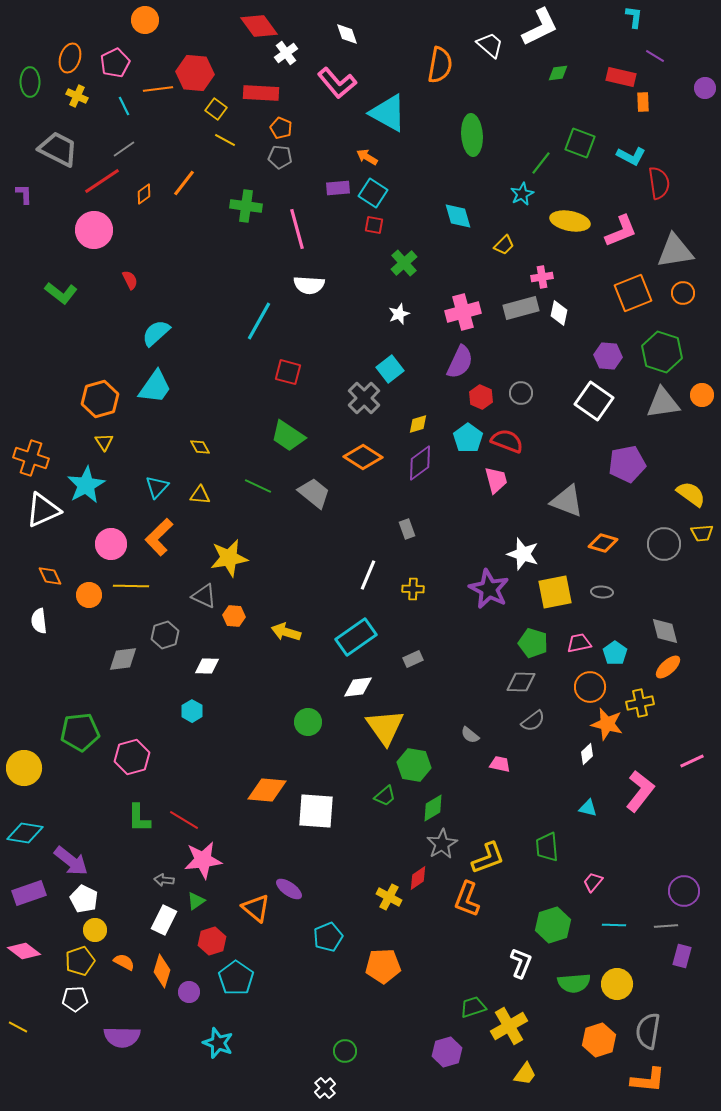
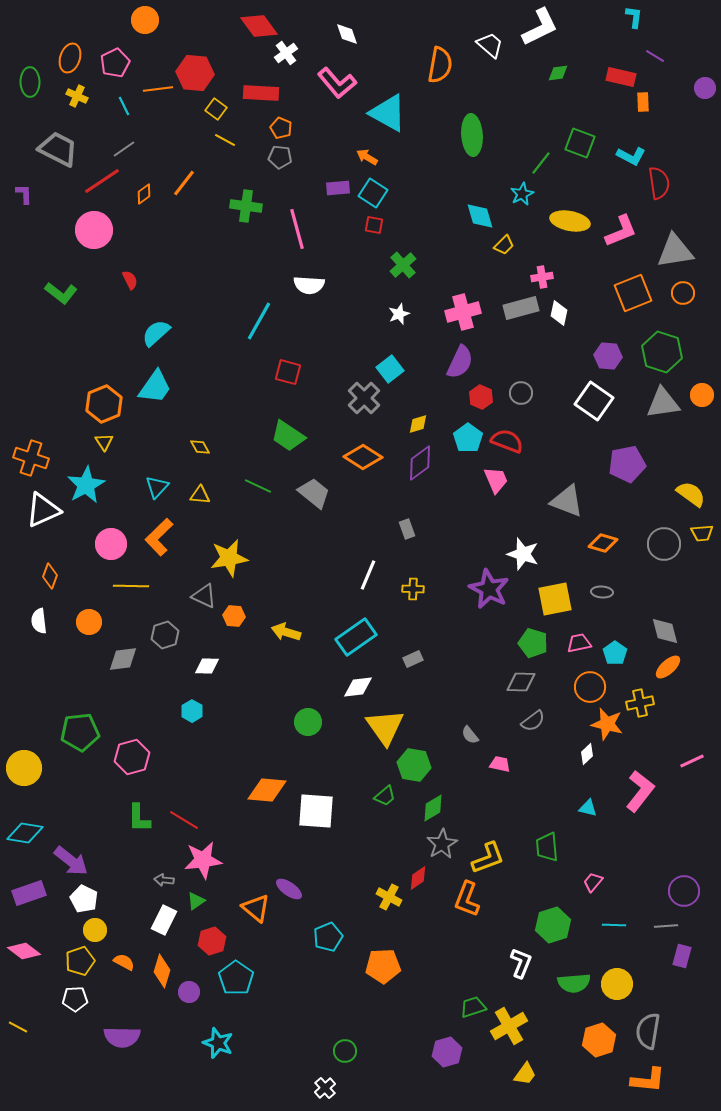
cyan diamond at (458, 216): moved 22 px right
green cross at (404, 263): moved 1 px left, 2 px down
orange hexagon at (100, 399): moved 4 px right, 5 px down; rotated 6 degrees counterclockwise
pink trapezoid at (496, 480): rotated 8 degrees counterclockwise
orange diamond at (50, 576): rotated 45 degrees clockwise
yellow square at (555, 592): moved 7 px down
orange circle at (89, 595): moved 27 px down
gray semicircle at (470, 735): rotated 12 degrees clockwise
